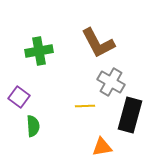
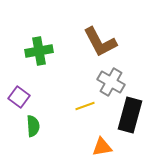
brown L-shape: moved 2 px right, 1 px up
yellow line: rotated 18 degrees counterclockwise
